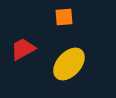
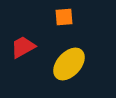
red trapezoid: moved 2 px up
